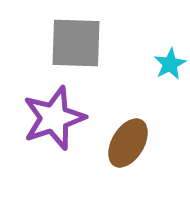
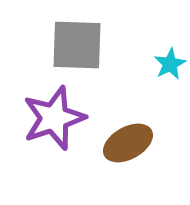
gray square: moved 1 px right, 2 px down
brown ellipse: rotated 30 degrees clockwise
